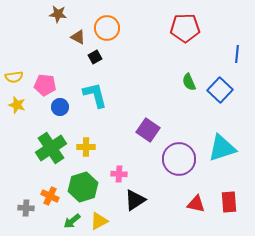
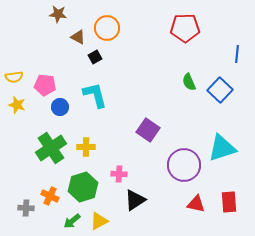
purple circle: moved 5 px right, 6 px down
